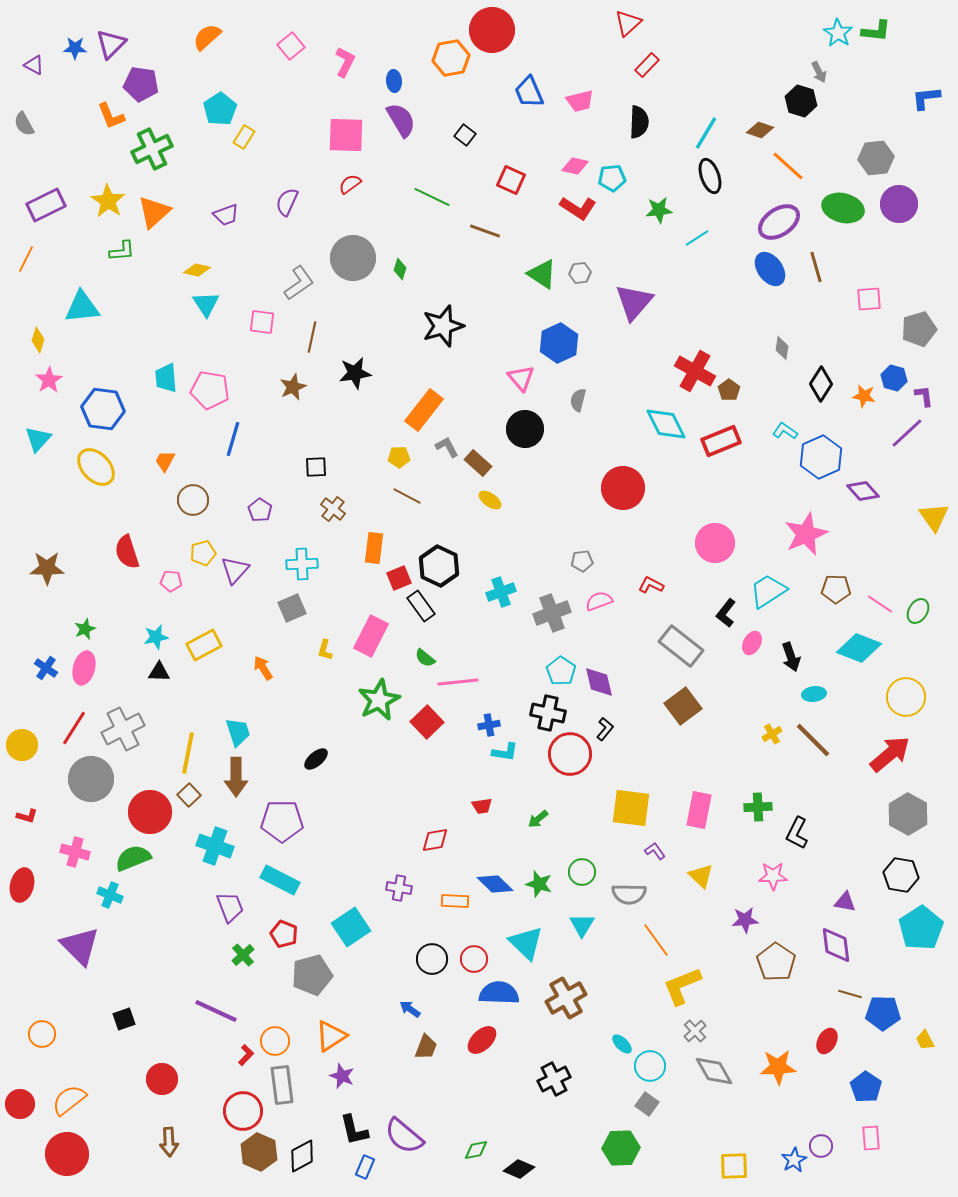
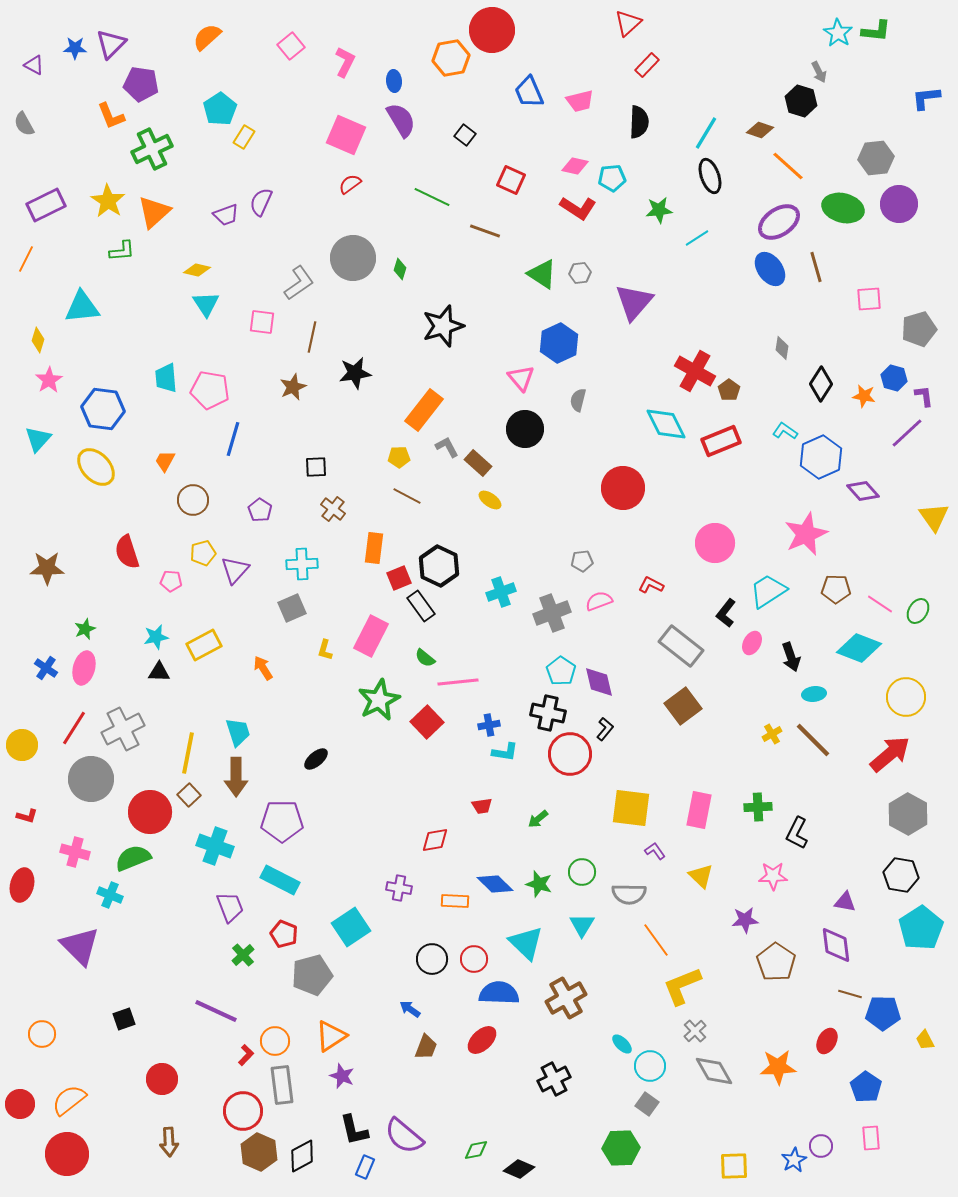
pink square at (346, 135): rotated 21 degrees clockwise
purple semicircle at (287, 202): moved 26 px left
